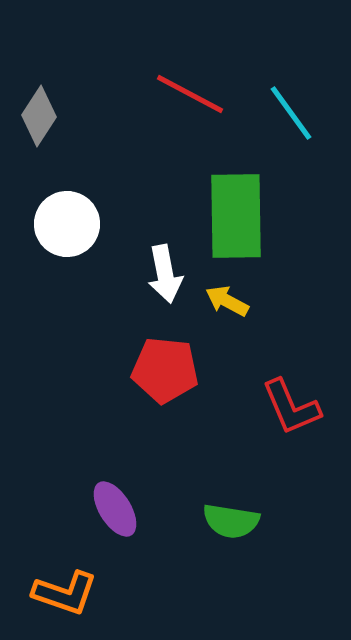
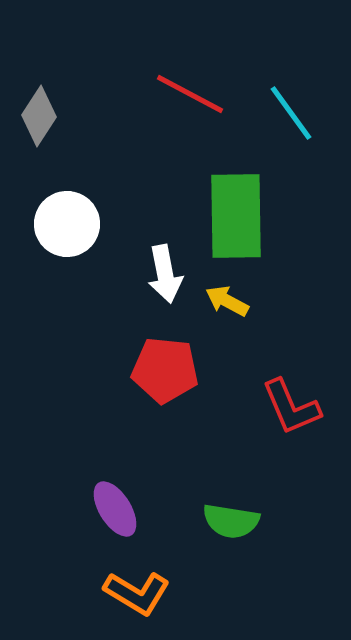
orange L-shape: moved 72 px right; rotated 12 degrees clockwise
